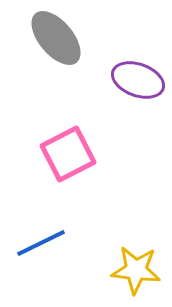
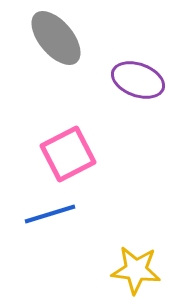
blue line: moved 9 px right, 29 px up; rotated 9 degrees clockwise
